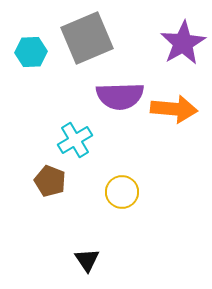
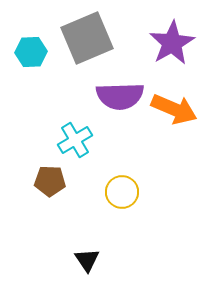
purple star: moved 11 px left
orange arrow: rotated 18 degrees clockwise
brown pentagon: rotated 20 degrees counterclockwise
